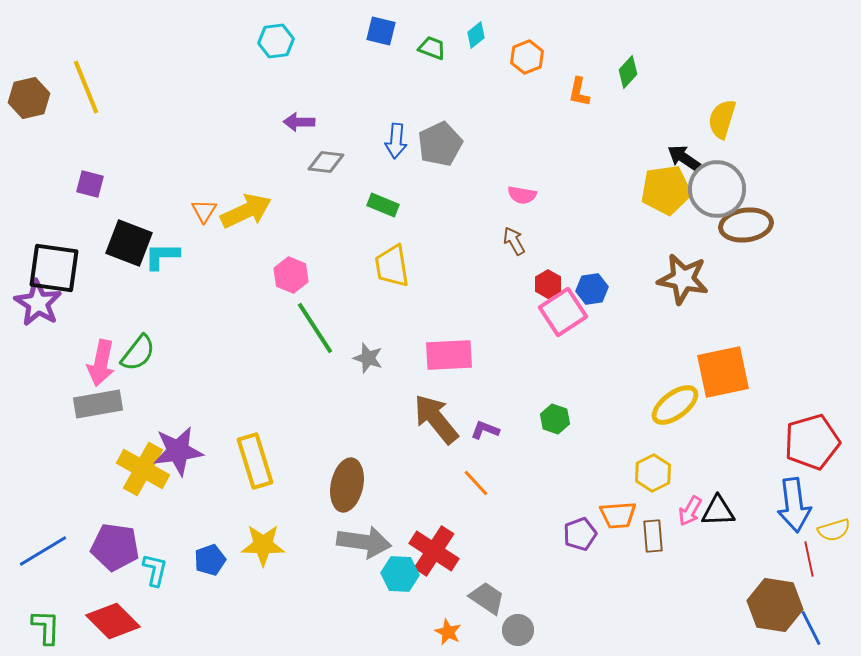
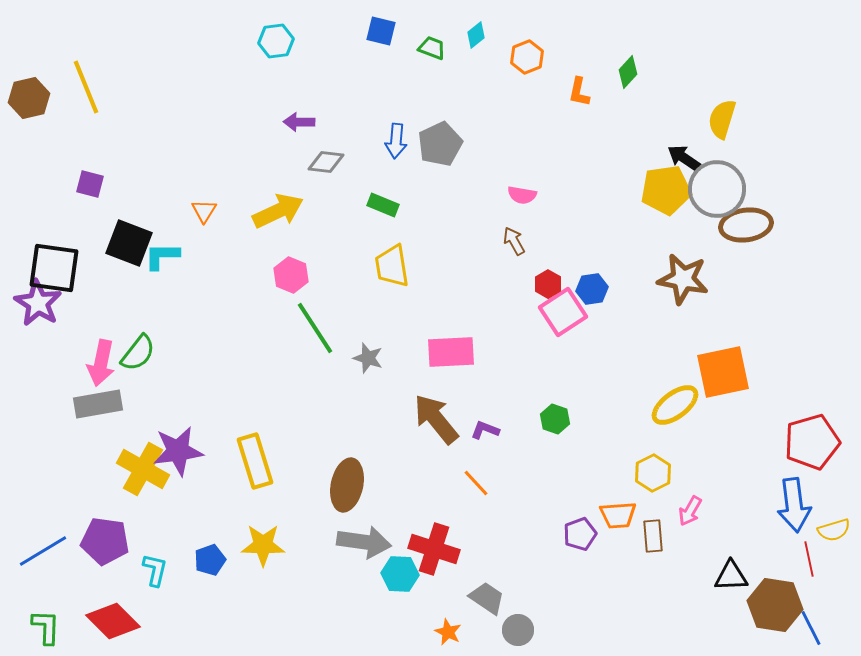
yellow arrow at (246, 211): moved 32 px right
pink rectangle at (449, 355): moved 2 px right, 3 px up
black triangle at (718, 511): moved 13 px right, 65 px down
purple pentagon at (115, 547): moved 10 px left, 6 px up
red cross at (434, 551): moved 2 px up; rotated 15 degrees counterclockwise
